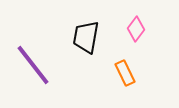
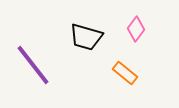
black trapezoid: rotated 84 degrees counterclockwise
orange rectangle: rotated 25 degrees counterclockwise
